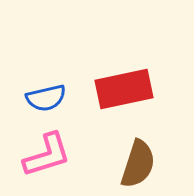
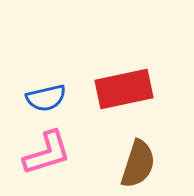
pink L-shape: moved 2 px up
